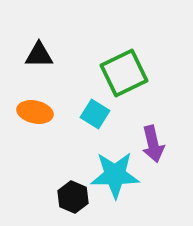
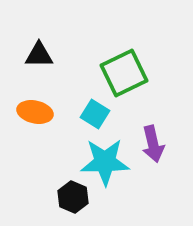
cyan star: moved 10 px left, 13 px up
